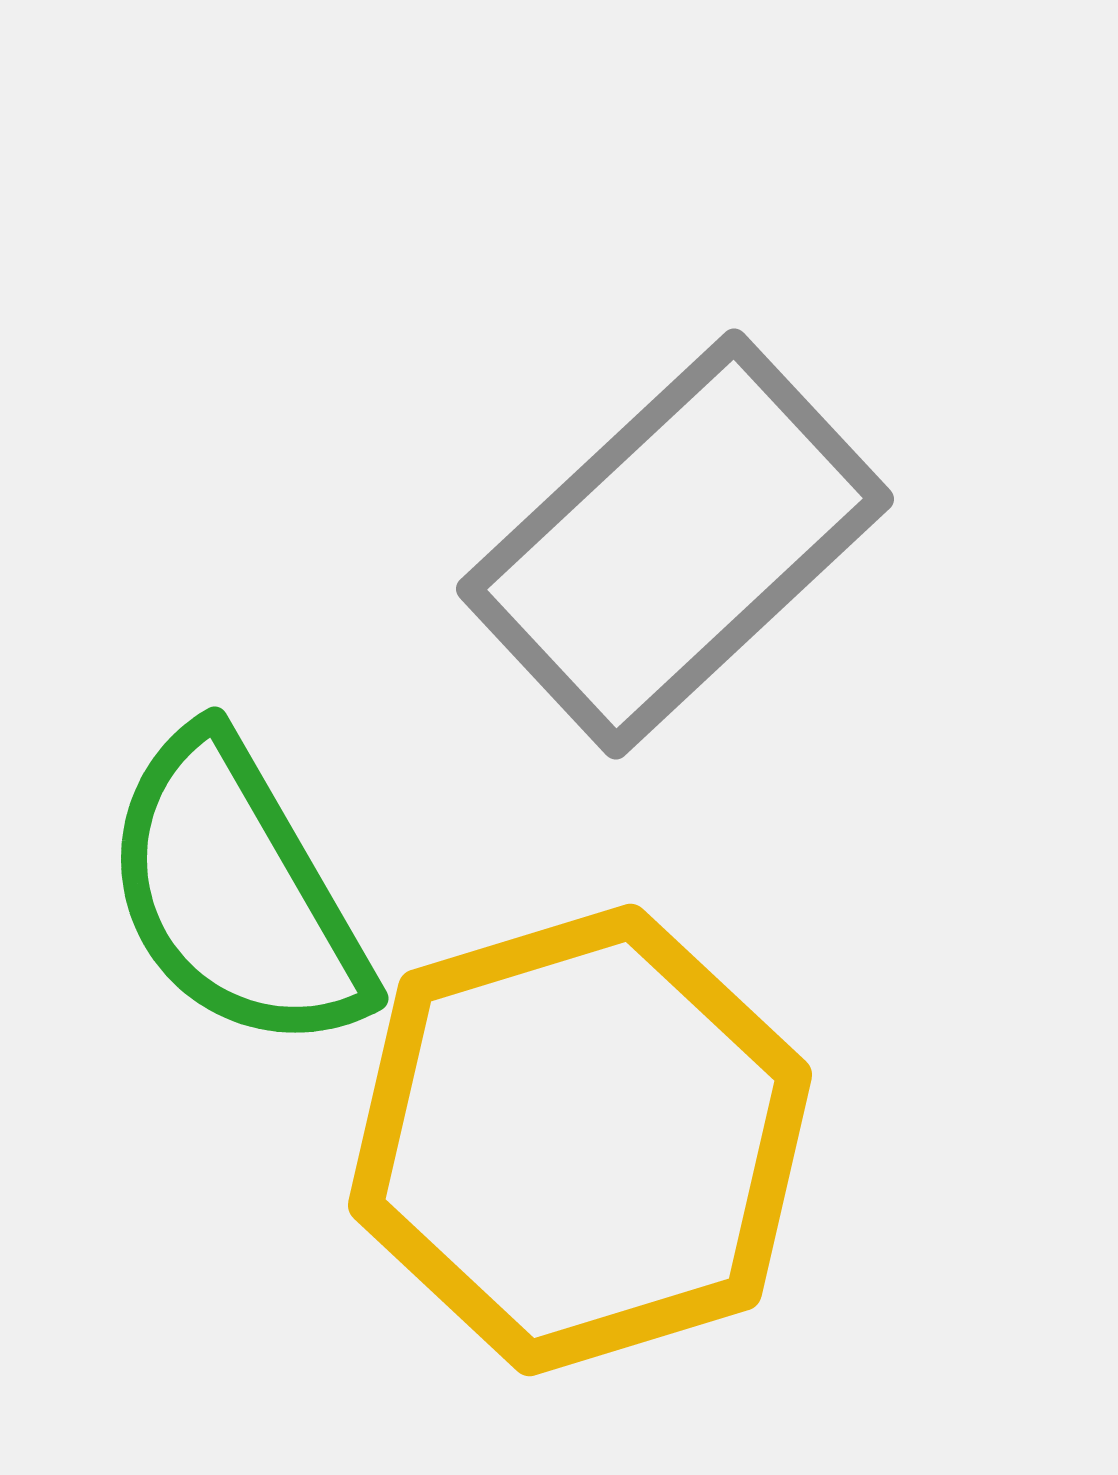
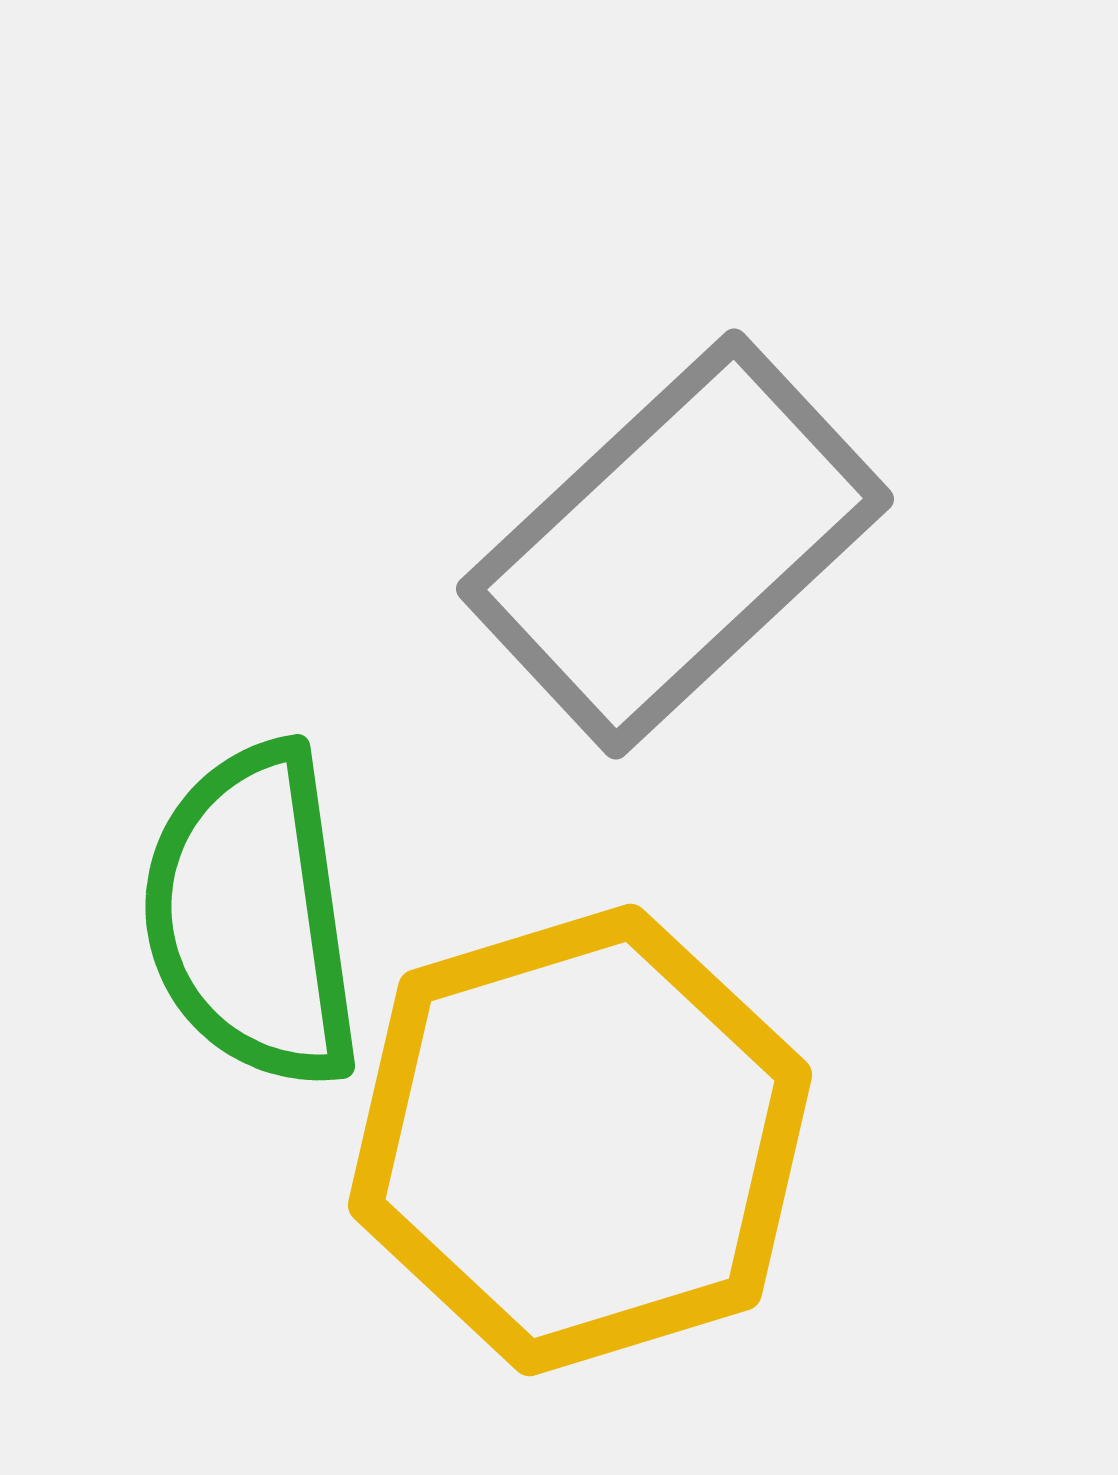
green semicircle: moved 16 px right, 23 px down; rotated 22 degrees clockwise
